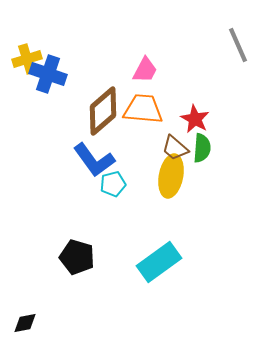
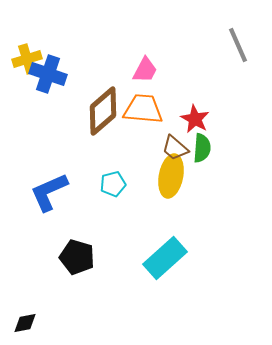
blue L-shape: moved 45 px left, 32 px down; rotated 102 degrees clockwise
cyan rectangle: moved 6 px right, 4 px up; rotated 6 degrees counterclockwise
